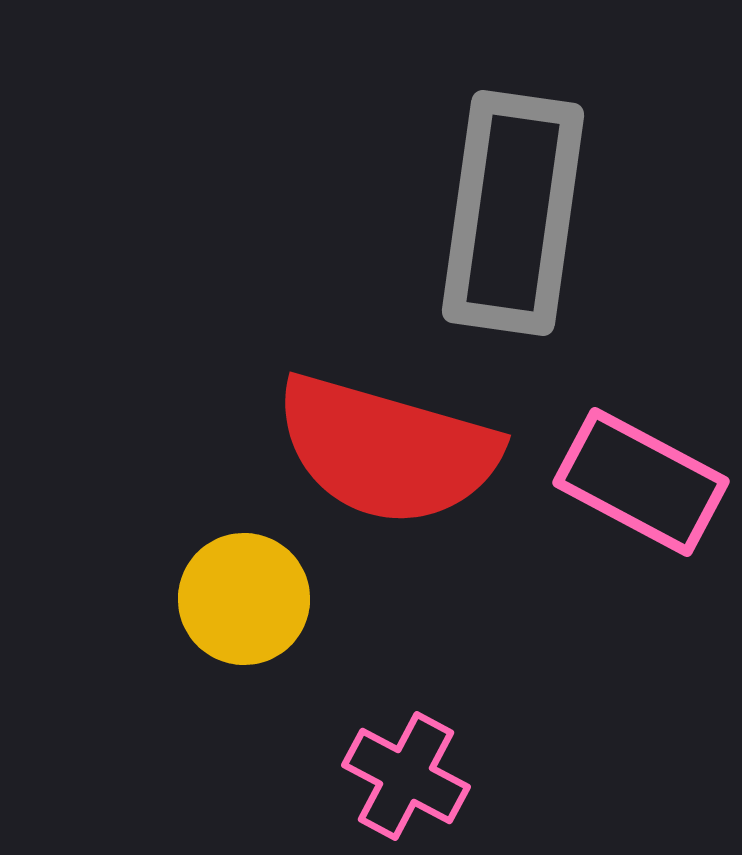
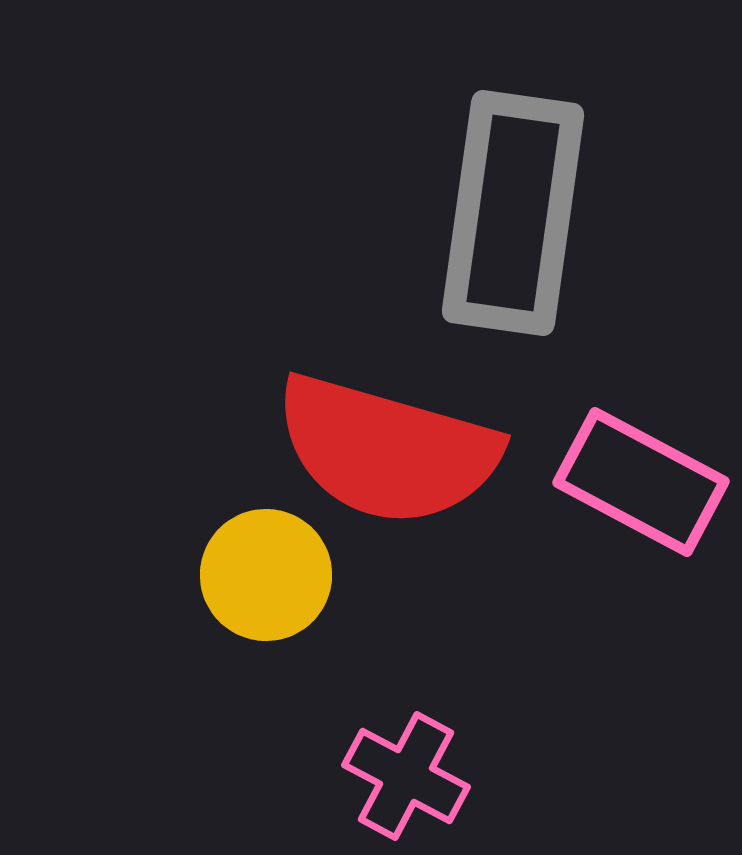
yellow circle: moved 22 px right, 24 px up
